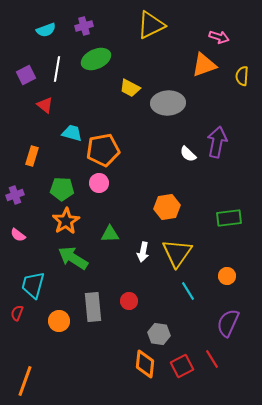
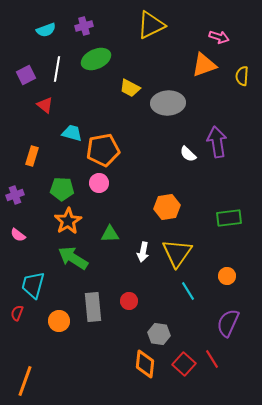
purple arrow at (217, 142): rotated 20 degrees counterclockwise
orange star at (66, 221): moved 2 px right
red square at (182, 366): moved 2 px right, 2 px up; rotated 20 degrees counterclockwise
